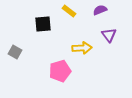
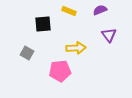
yellow rectangle: rotated 16 degrees counterclockwise
yellow arrow: moved 6 px left
gray square: moved 12 px right, 1 px down
pink pentagon: rotated 10 degrees clockwise
